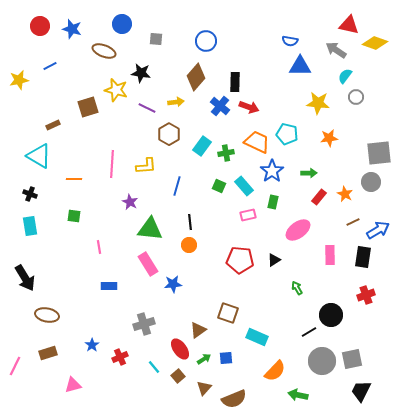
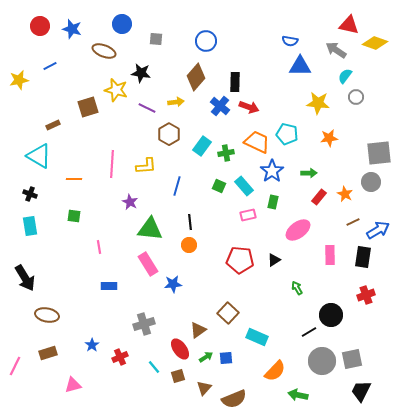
brown square at (228, 313): rotated 25 degrees clockwise
green arrow at (204, 359): moved 2 px right, 2 px up
brown square at (178, 376): rotated 24 degrees clockwise
